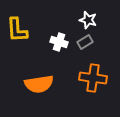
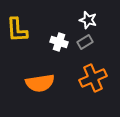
orange cross: rotated 32 degrees counterclockwise
orange semicircle: moved 1 px right, 1 px up
